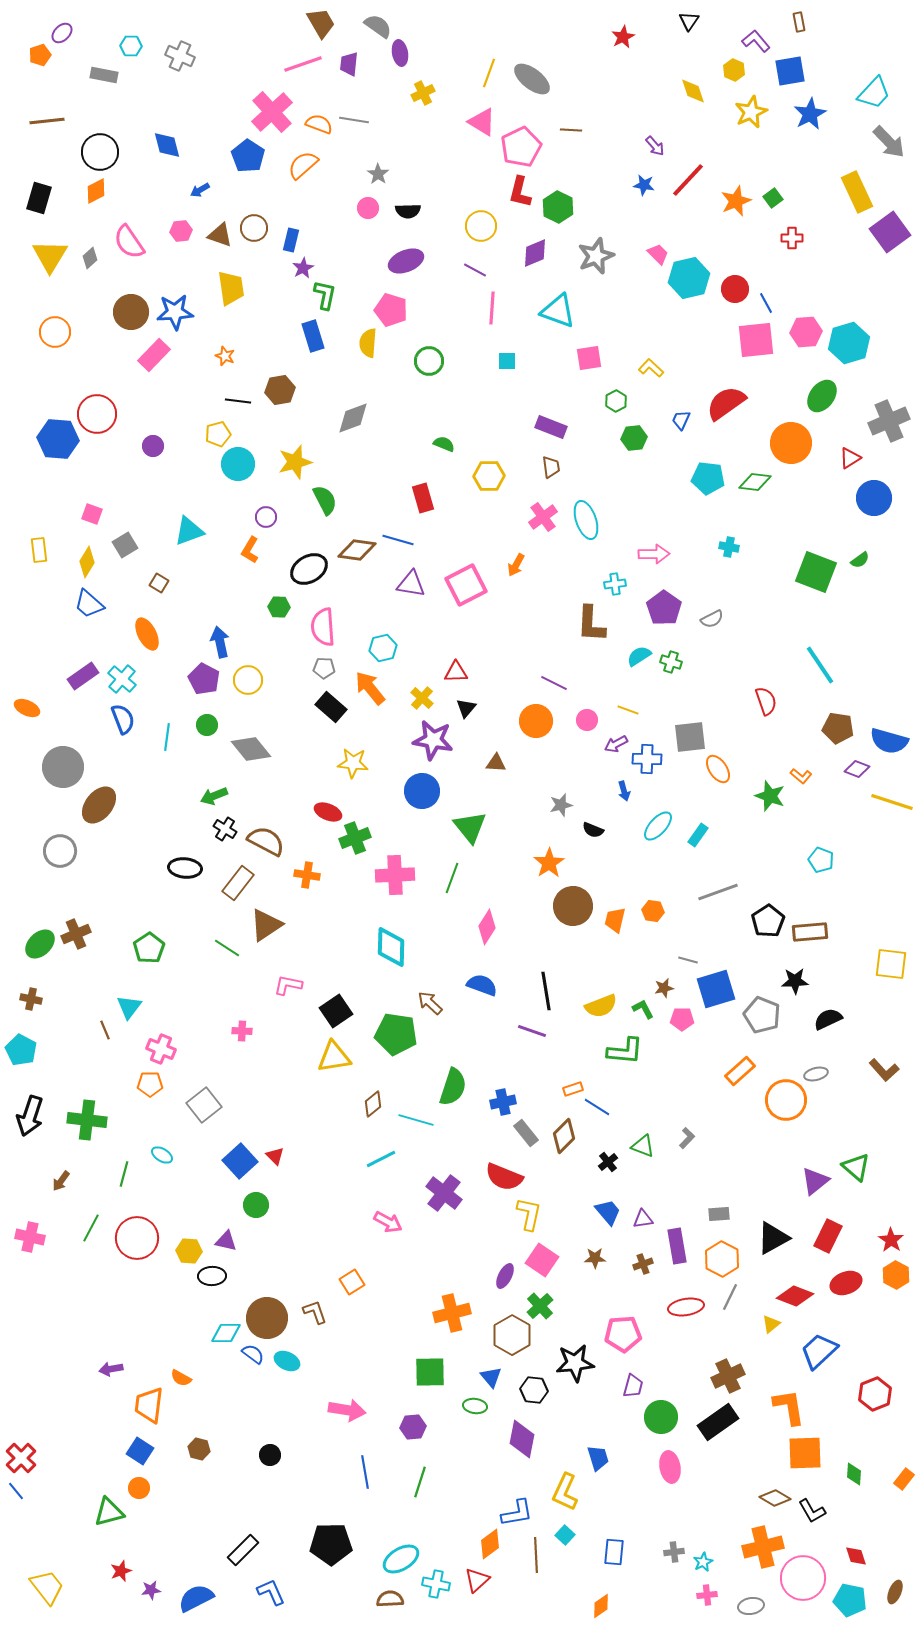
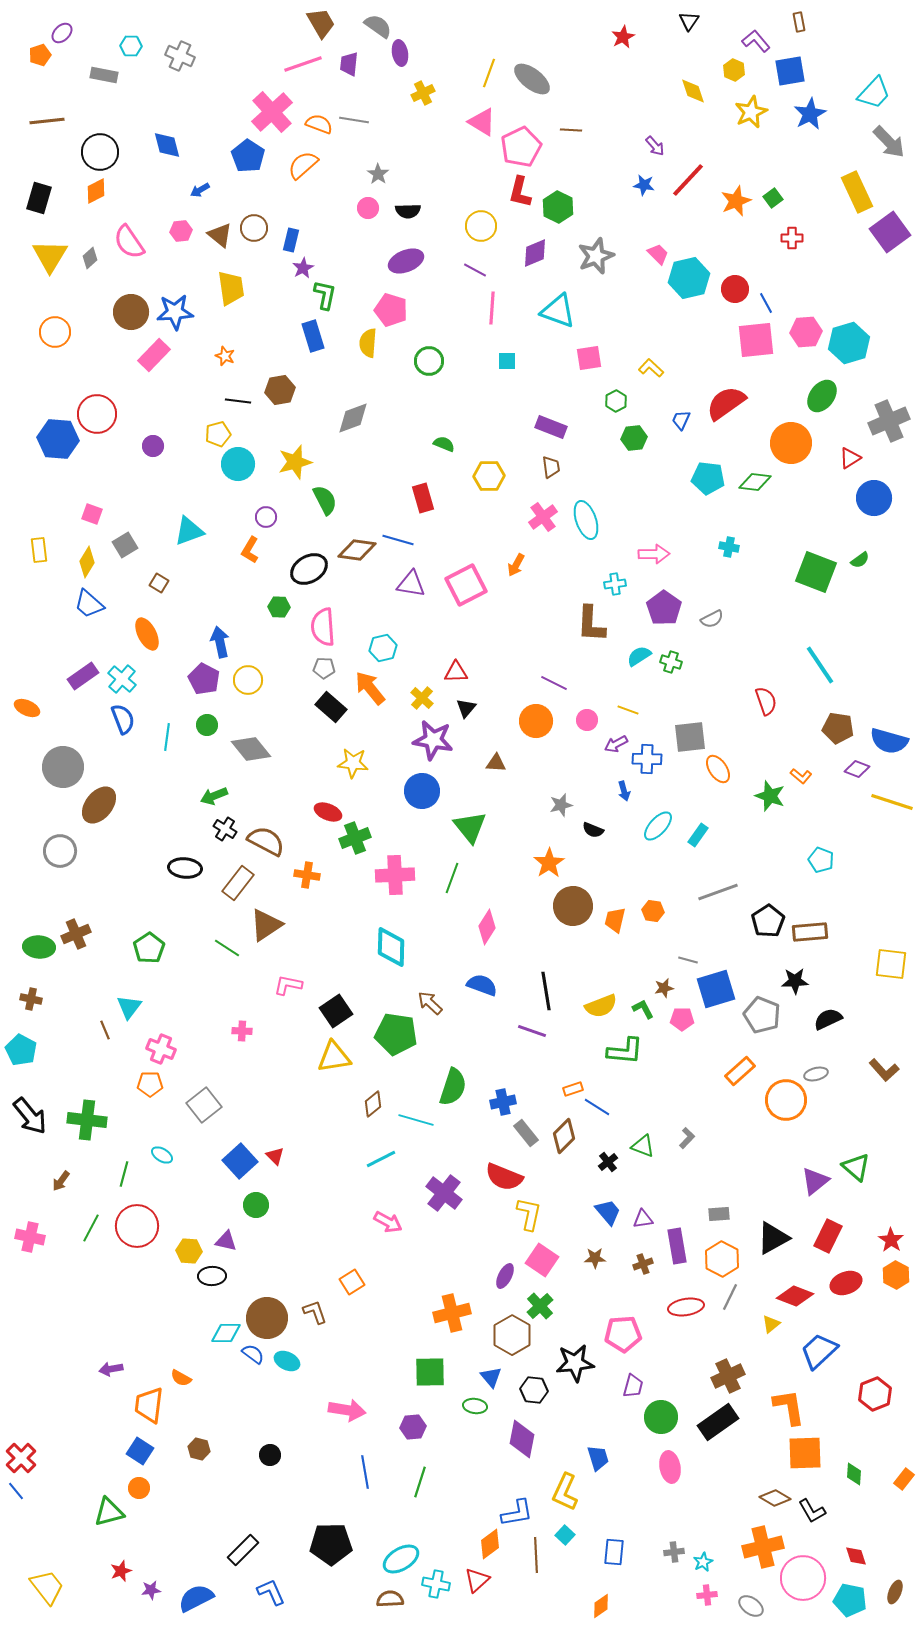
brown triangle at (220, 235): rotated 20 degrees clockwise
green ellipse at (40, 944): moved 1 px left, 3 px down; rotated 48 degrees clockwise
black arrow at (30, 1116): rotated 57 degrees counterclockwise
red circle at (137, 1238): moved 12 px up
gray ellipse at (751, 1606): rotated 45 degrees clockwise
